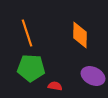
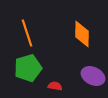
orange diamond: moved 2 px right, 1 px up
green pentagon: moved 3 px left; rotated 20 degrees counterclockwise
